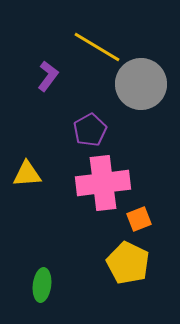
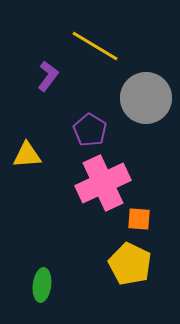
yellow line: moved 2 px left, 1 px up
gray circle: moved 5 px right, 14 px down
purple pentagon: rotated 12 degrees counterclockwise
yellow triangle: moved 19 px up
pink cross: rotated 18 degrees counterclockwise
orange square: rotated 25 degrees clockwise
yellow pentagon: moved 2 px right, 1 px down
